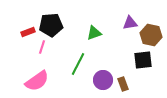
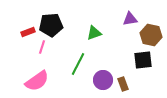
purple triangle: moved 4 px up
